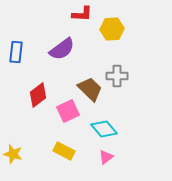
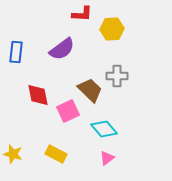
brown trapezoid: moved 1 px down
red diamond: rotated 65 degrees counterclockwise
yellow rectangle: moved 8 px left, 3 px down
pink triangle: moved 1 px right, 1 px down
